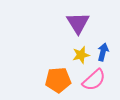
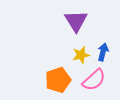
purple triangle: moved 2 px left, 2 px up
orange pentagon: rotated 15 degrees counterclockwise
